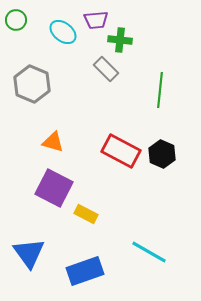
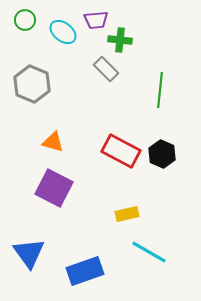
green circle: moved 9 px right
yellow rectangle: moved 41 px right; rotated 40 degrees counterclockwise
